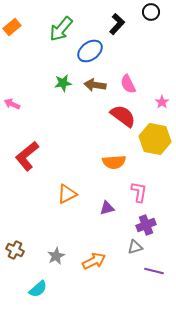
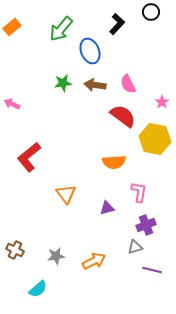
blue ellipse: rotated 75 degrees counterclockwise
red L-shape: moved 2 px right, 1 px down
orange triangle: moved 1 px left; rotated 40 degrees counterclockwise
gray star: rotated 18 degrees clockwise
purple line: moved 2 px left, 1 px up
